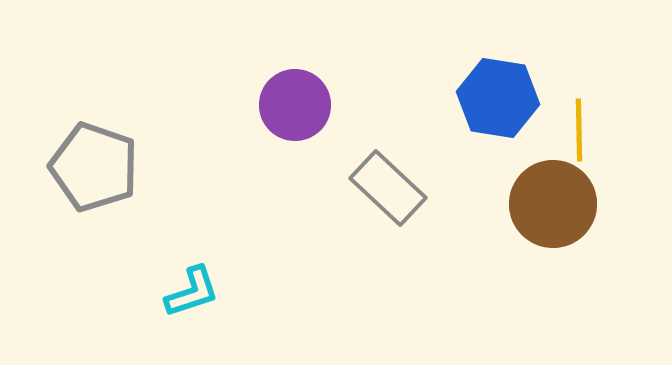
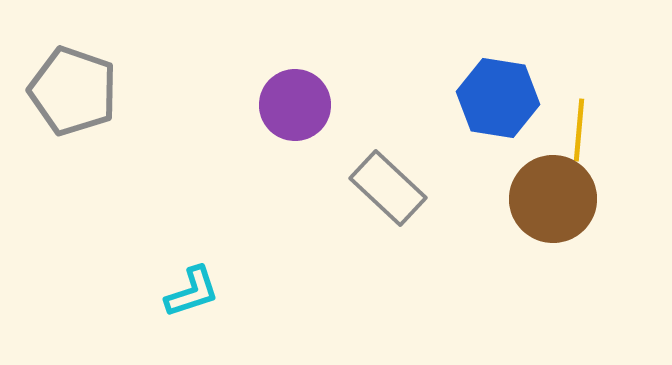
yellow line: rotated 6 degrees clockwise
gray pentagon: moved 21 px left, 76 px up
brown circle: moved 5 px up
